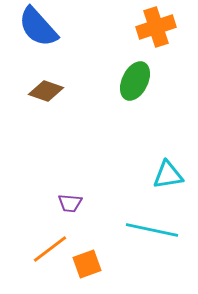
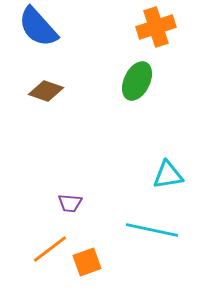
green ellipse: moved 2 px right
orange square: moved 2 px up
